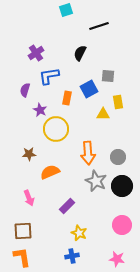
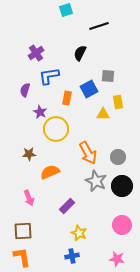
purple star: moved 2 px down
orange arrow: rotated 25 degrees counterclockwise
